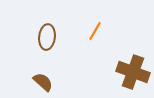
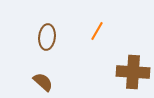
orange line: moved 2 px right
brown cross: rotated 16 degrees counterclockwise
